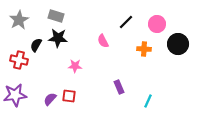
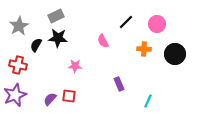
gray rectangle: rotated 42 degrees counterclockwise
gray star: moved 6 px down
black circle: moved 3 px left, 10 px down
red cross: moved 1 px left, 5 px down
purple rectangle: moved 3 px up
purple star: rotated 15 degrees counterclockwise
